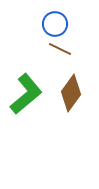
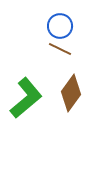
blue circle: moved 5 px right, 2 px down
green L-shape: moved 4 px down
